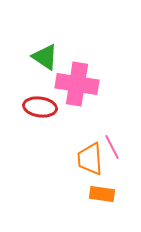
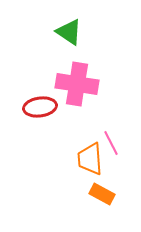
green triangle: moved 24 px right, 25 px up
red ellipse: rotated 16 degrees counterclockwise
pink line: moved 1 px left, 4 px up
orange rectangle: rotated 20 degrees clockwise
